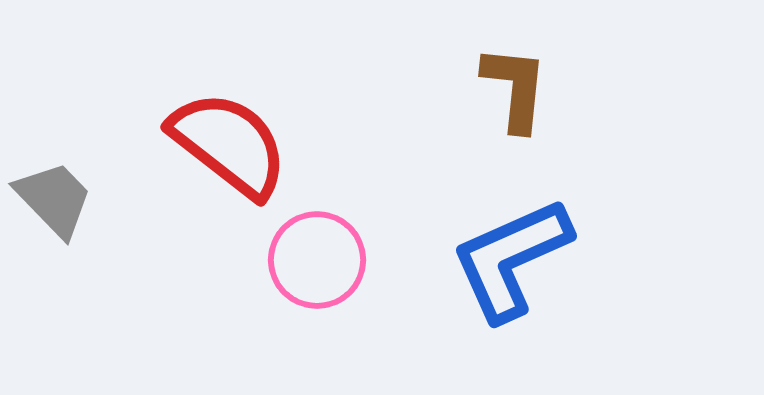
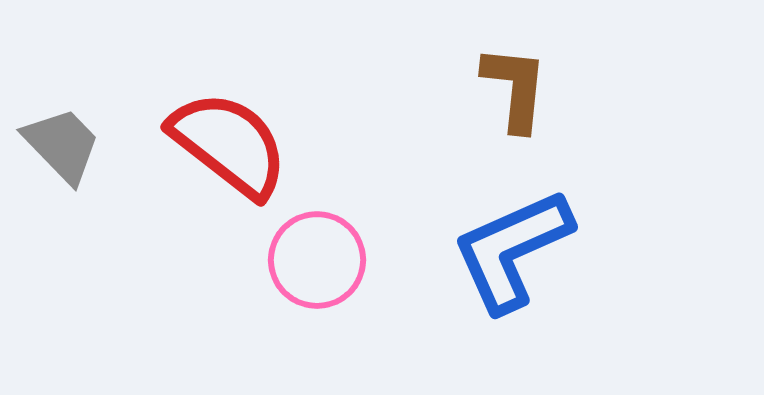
gray trapezoid: moved 8 px right, 54 px up
blue L-shape: moved 1 px right, 9 px up
